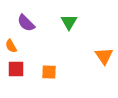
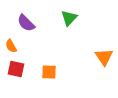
green triangle: moved 4 px up; rotated 12 degrees clockwise
orange triangle: moved 1 px down
red square: rotated 12 degrees clockwise
